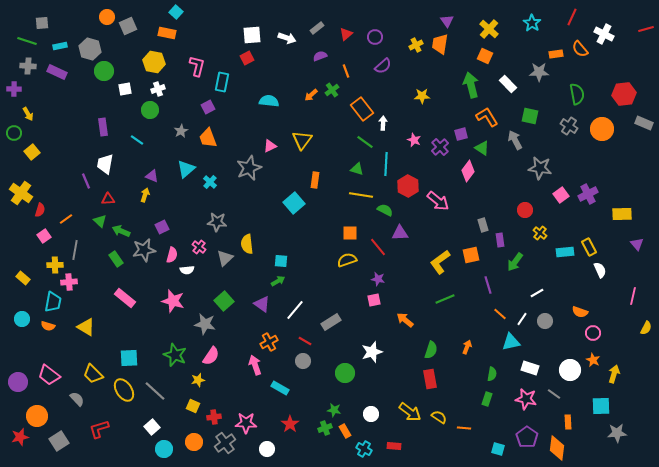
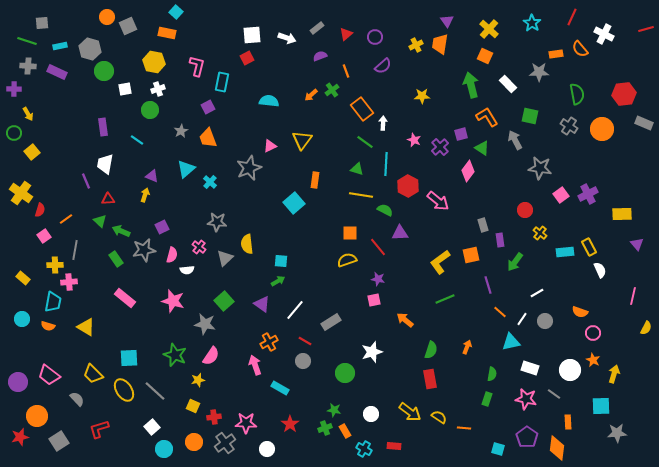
orange line at (500, 314): moved 2 px up
